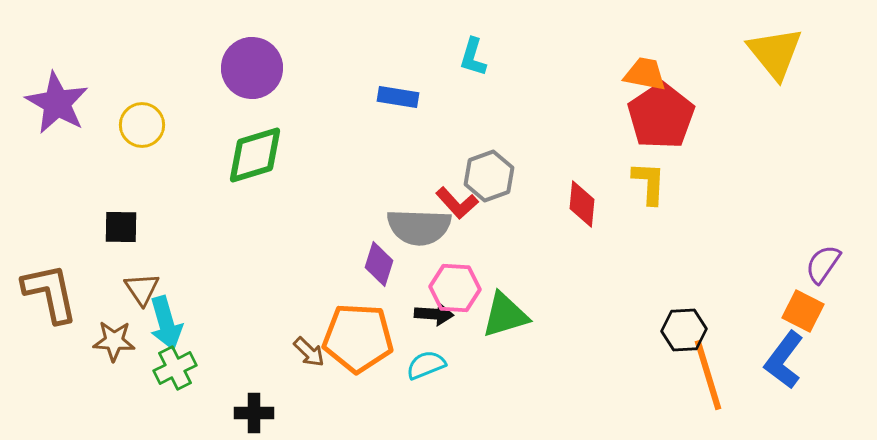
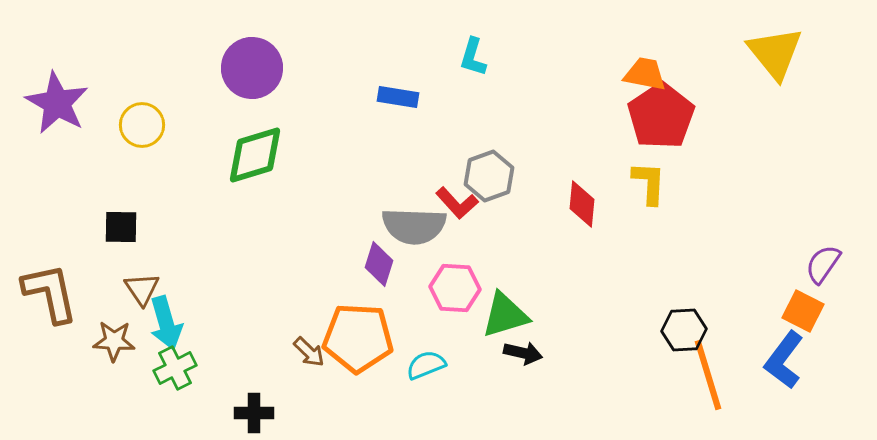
gray semicircle: moved 5 px left, 1 px up
black arrow: moved 89 px right, 39 px down; rotated 9 degrees clockwise
